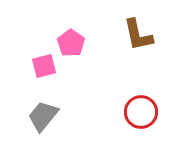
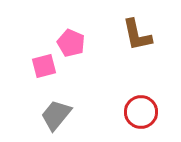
brown L-shape: moved 1 px left
pink pentagon: rotated 12 degrees counterclockwise
gray trapezoid: moved 13 px right, 1 px up
